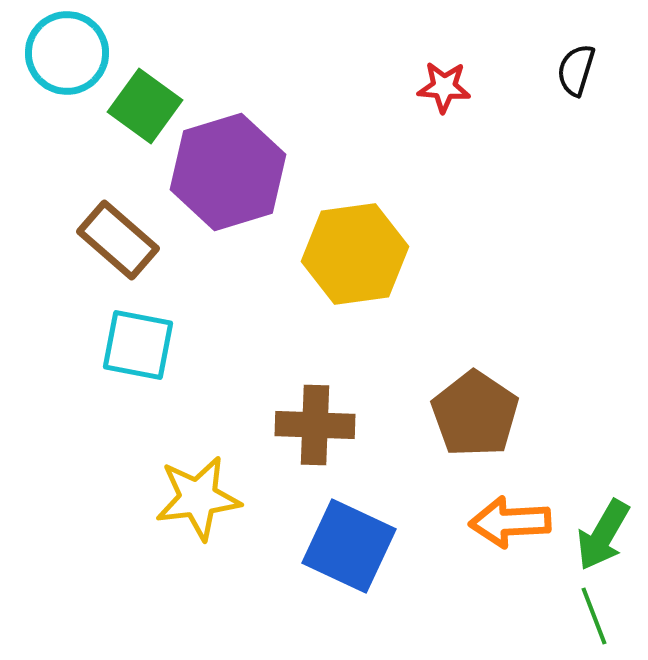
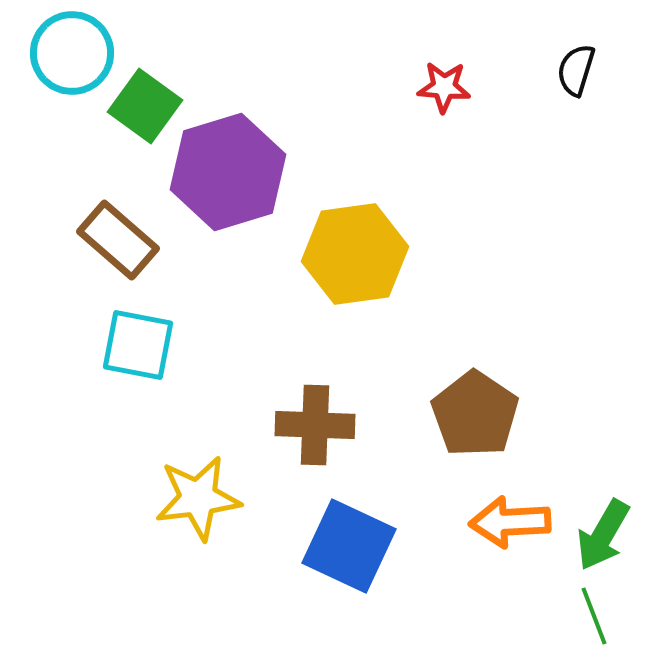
cyan circle: moved 5 px right
